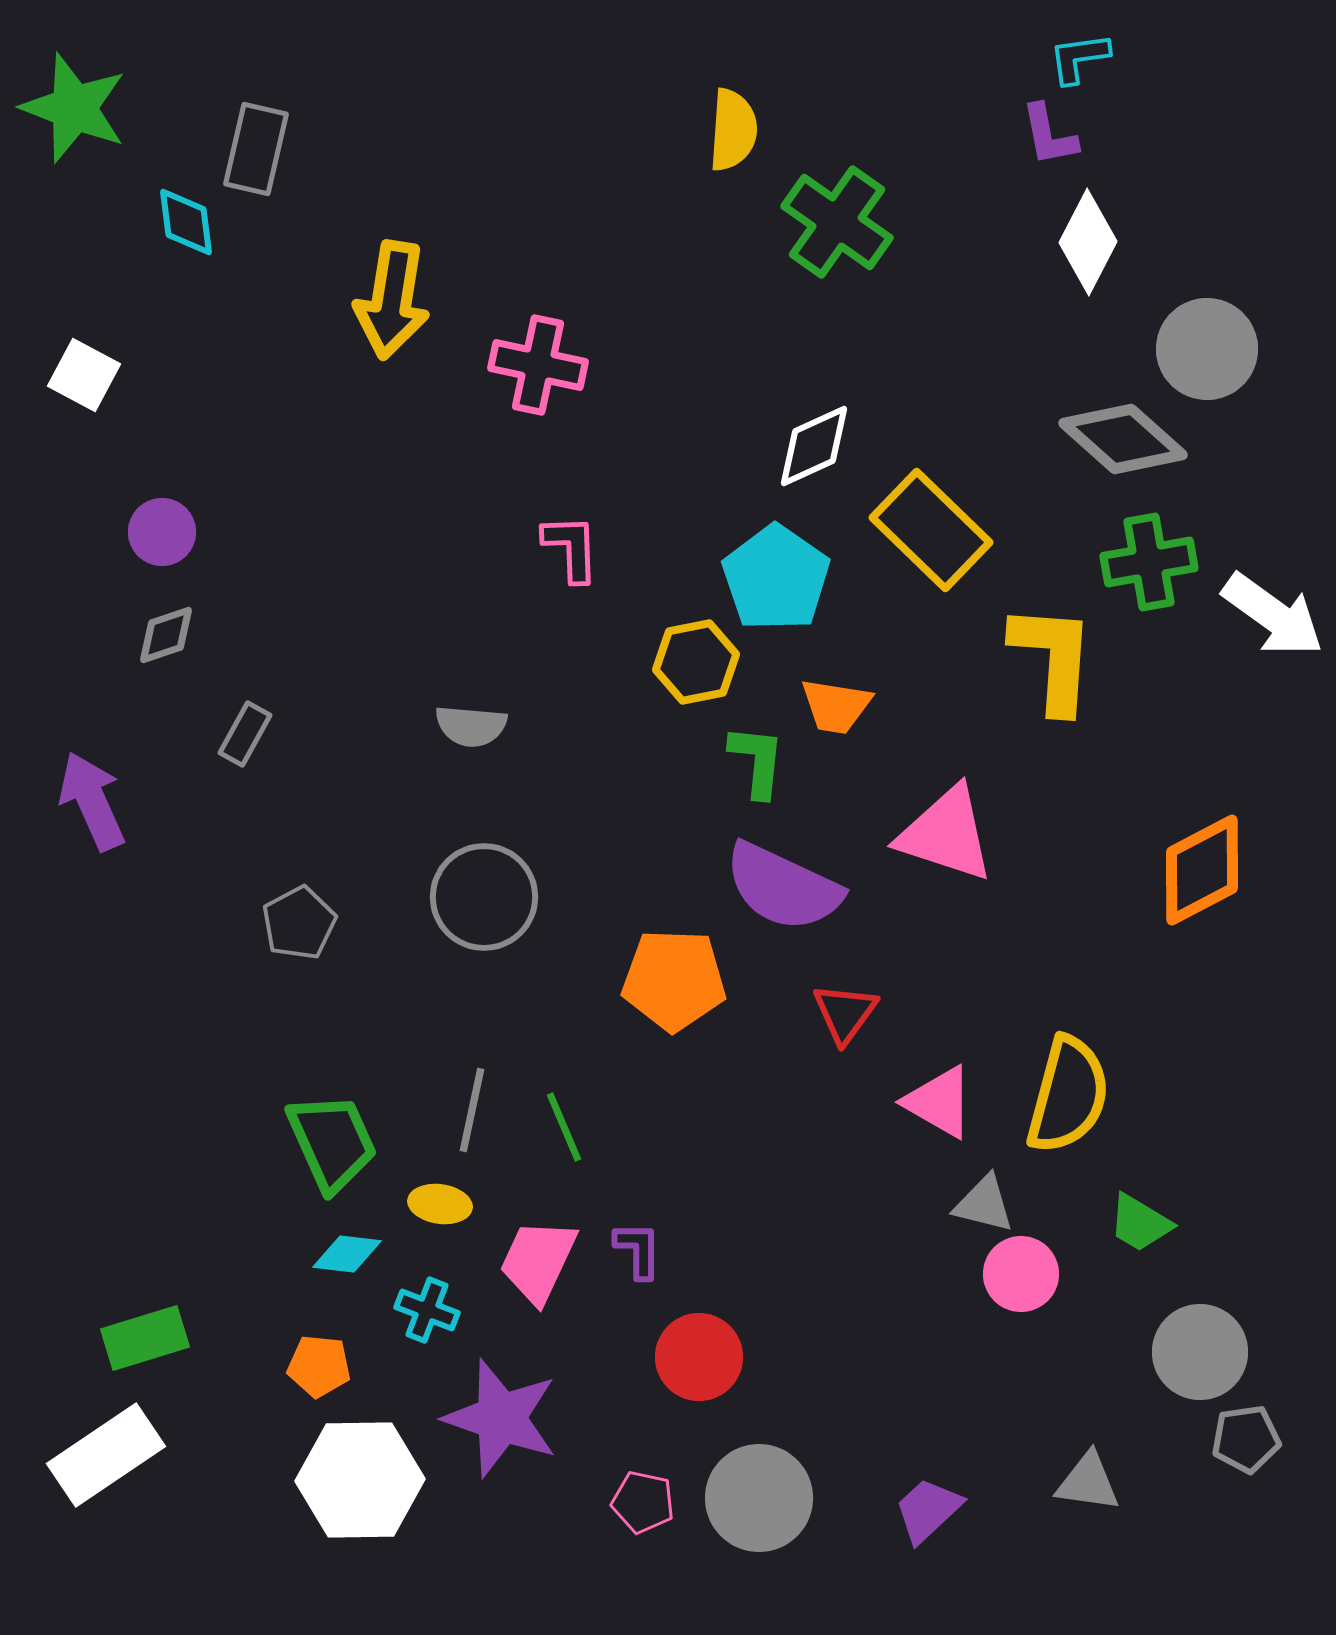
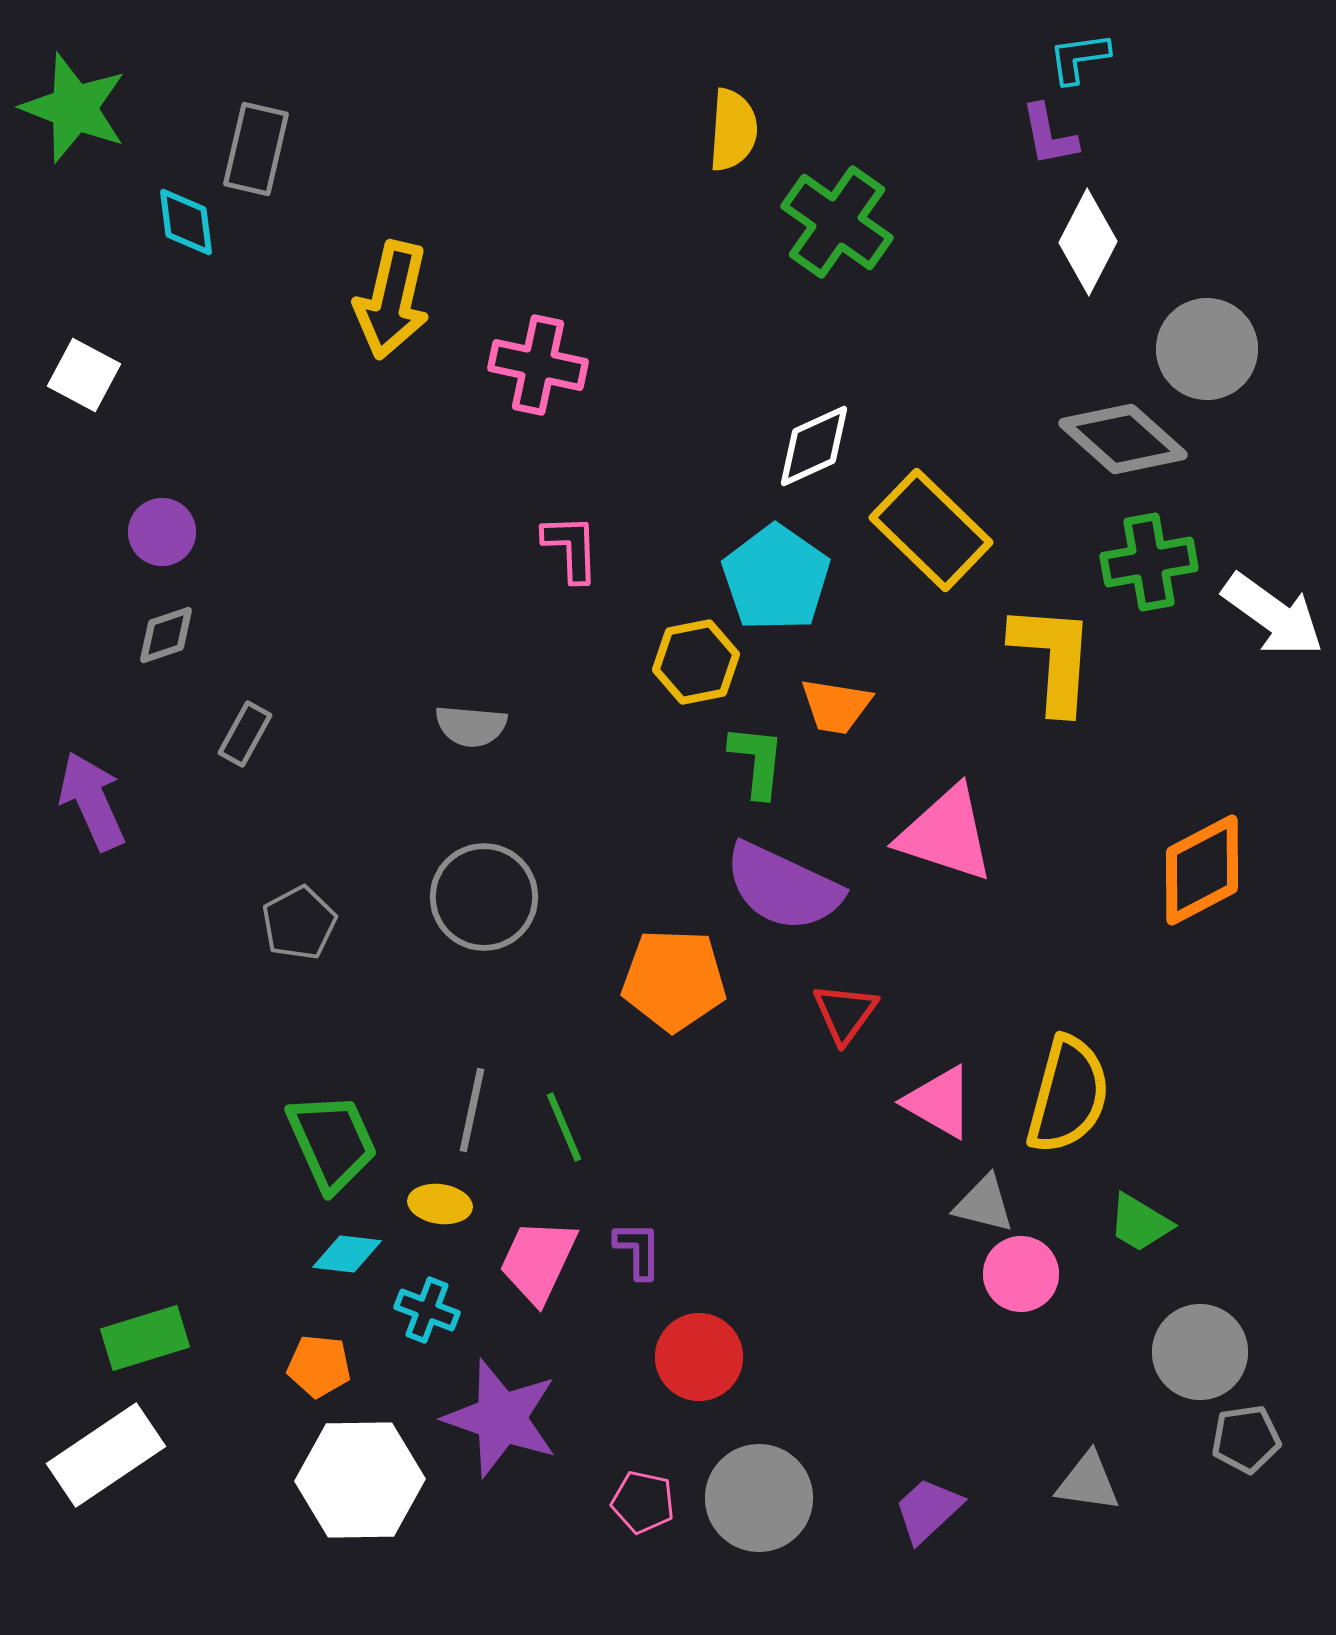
yellow arrow at (392, 300): rotated 4 degrees clockwise
